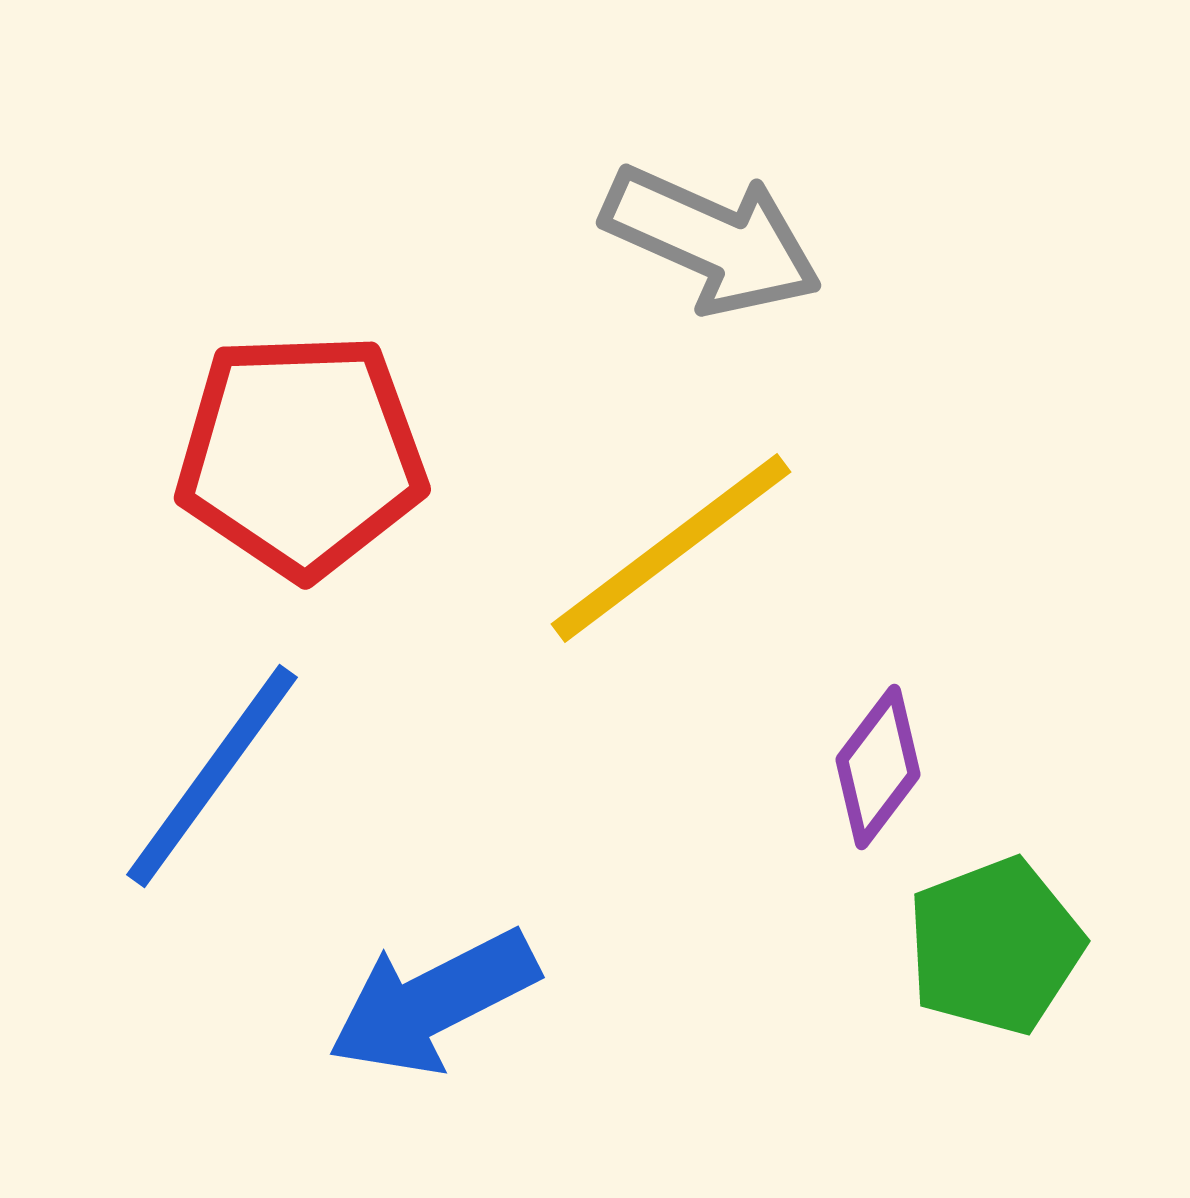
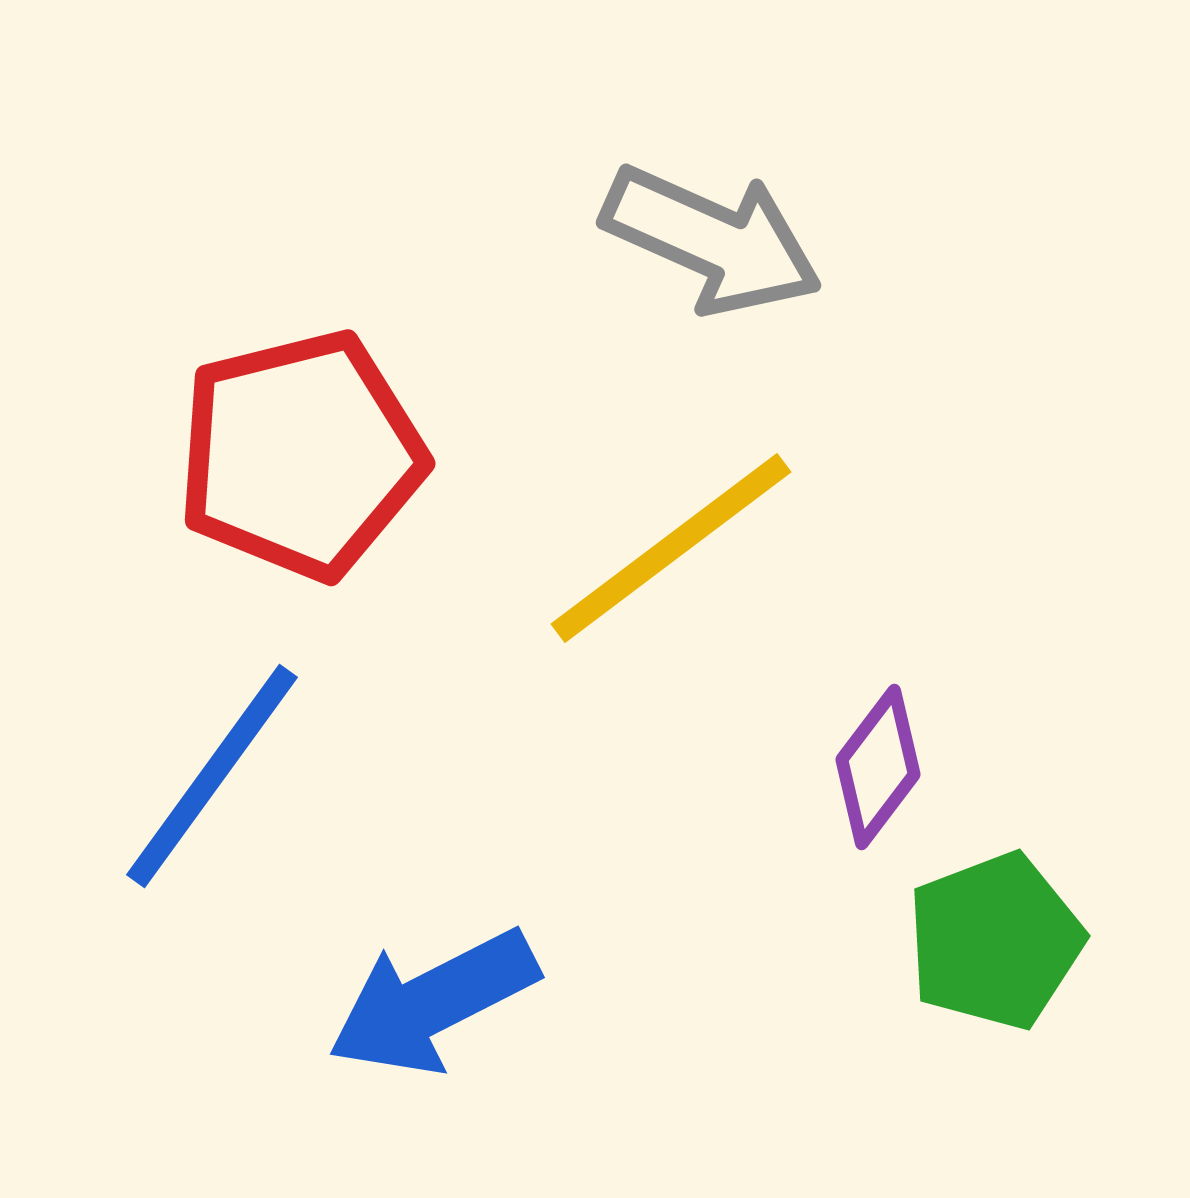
red pentagon: rotated 12 degrees counterclockwise
green pentagon: moved 5 px up
